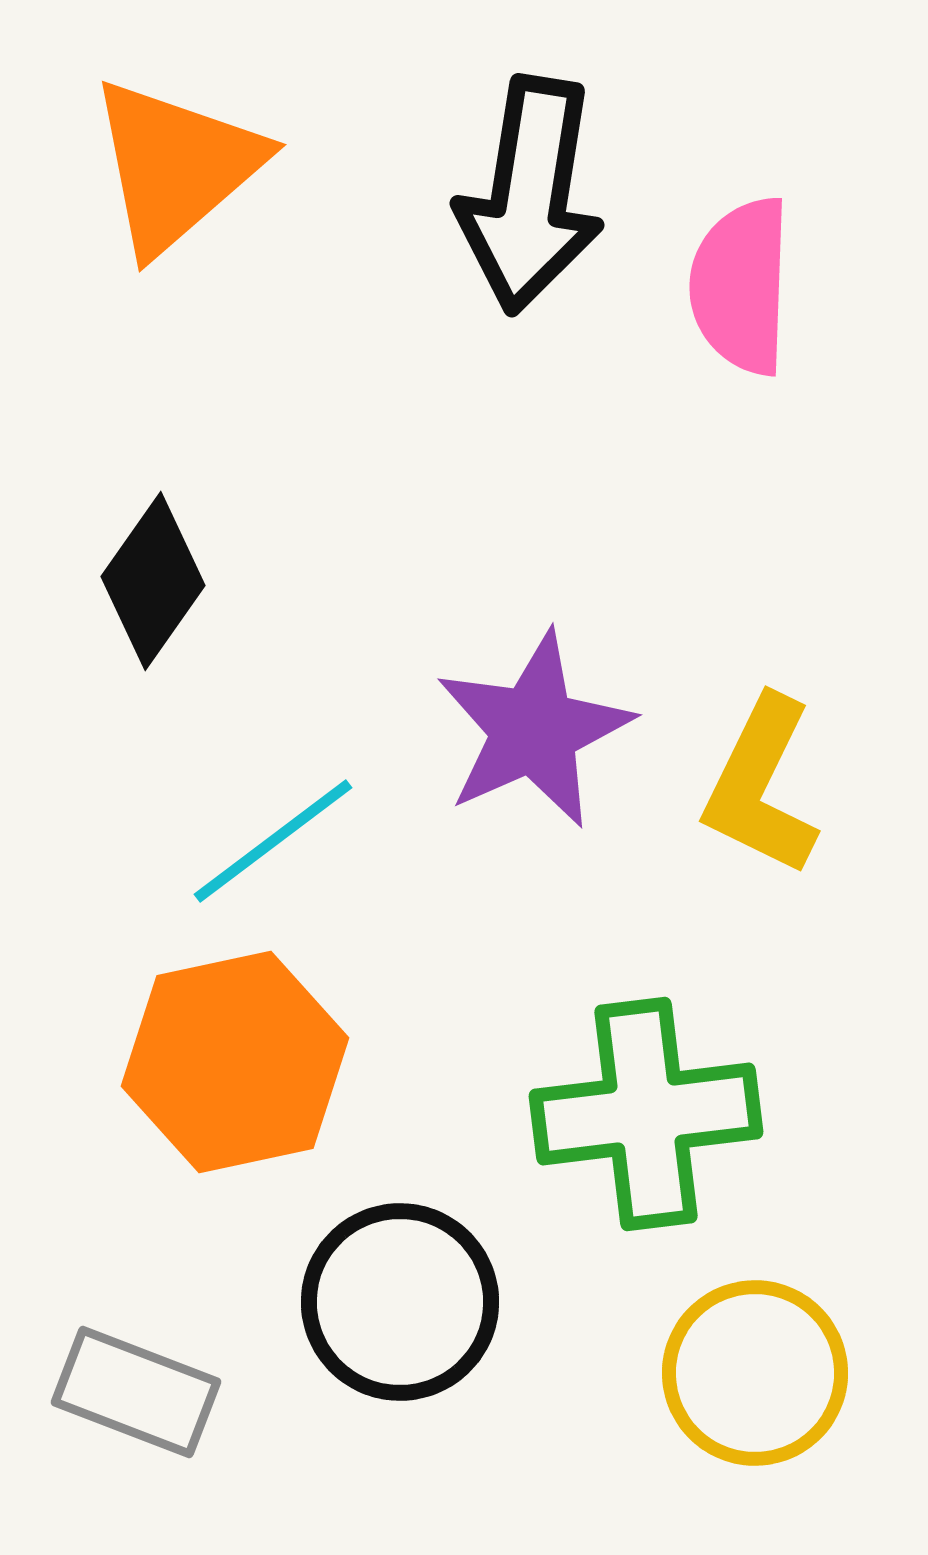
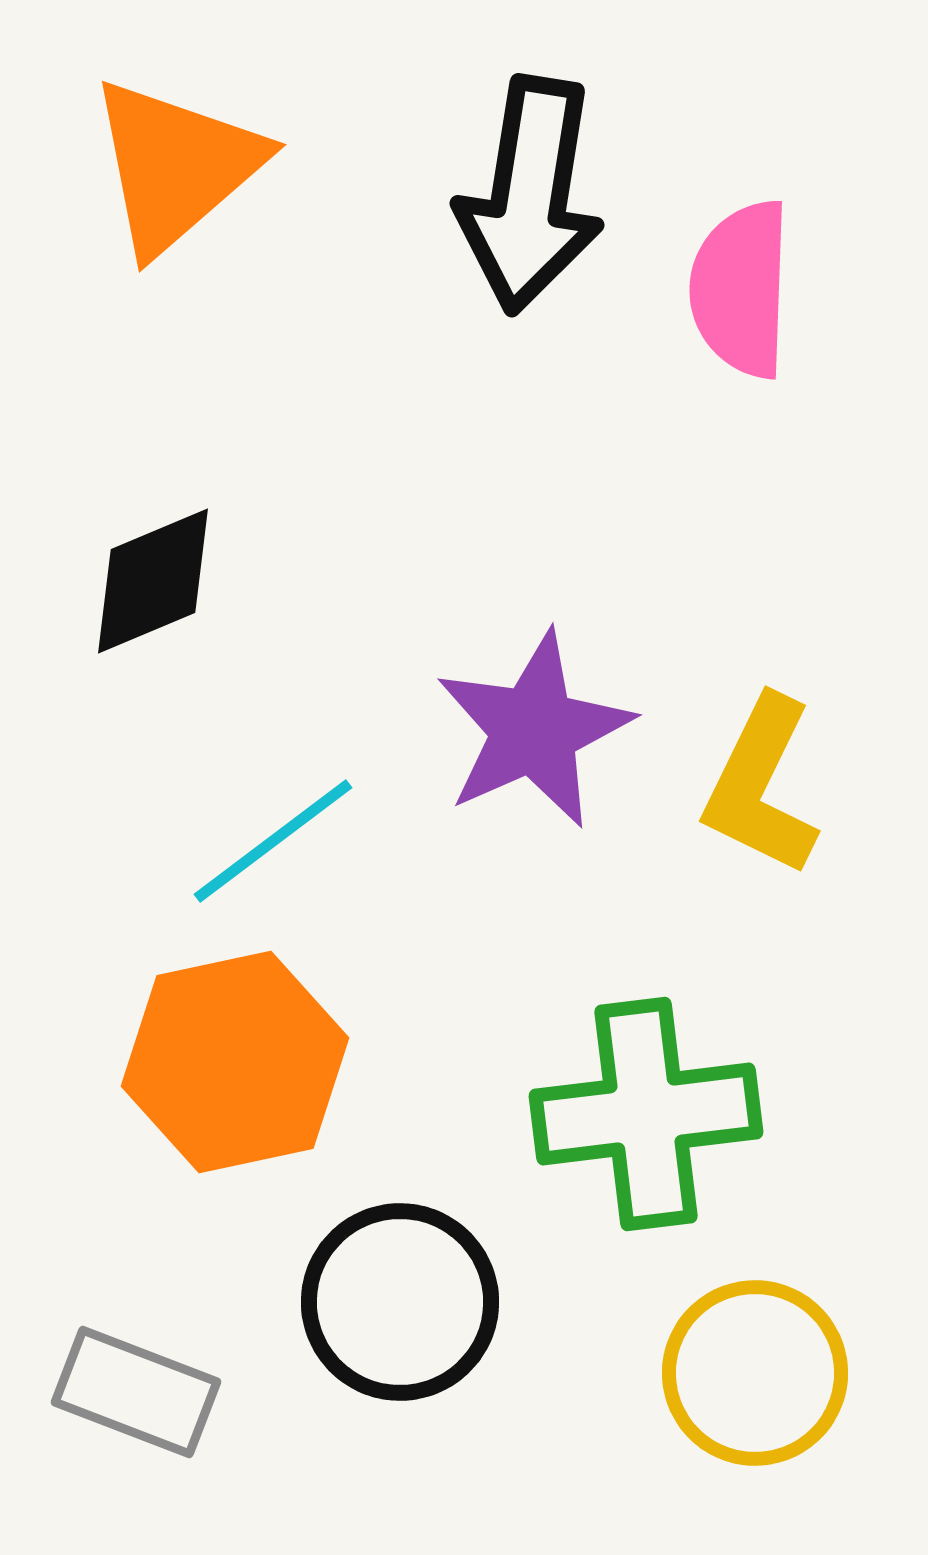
pink semicircle: moved 3 px down
black diamond: rotated 32 degrees clockwise
